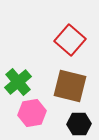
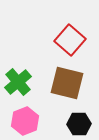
brown square: moved 3 px left, 3 px up
pink hexagon: moved 7 px left, 8 px down; rotated 12 degrees counterclockwise
